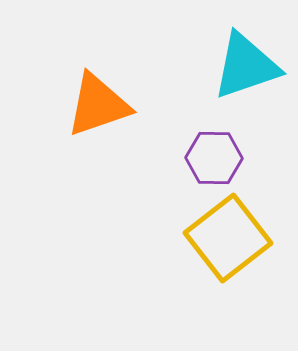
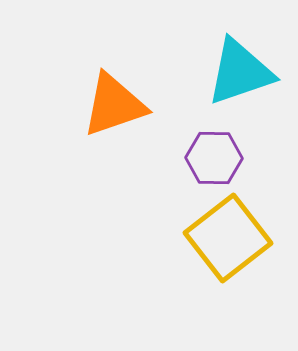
cyan triangle: moved 6 px left, 6 px down
orange triangle: moved 16 px right
